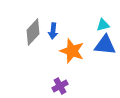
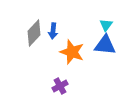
cyan triangle: moved 3 px right; rotated 40 degrees counterclockwise
gray diamond: moved 1 px right, 1 px down
orange star: moved 1 px down
